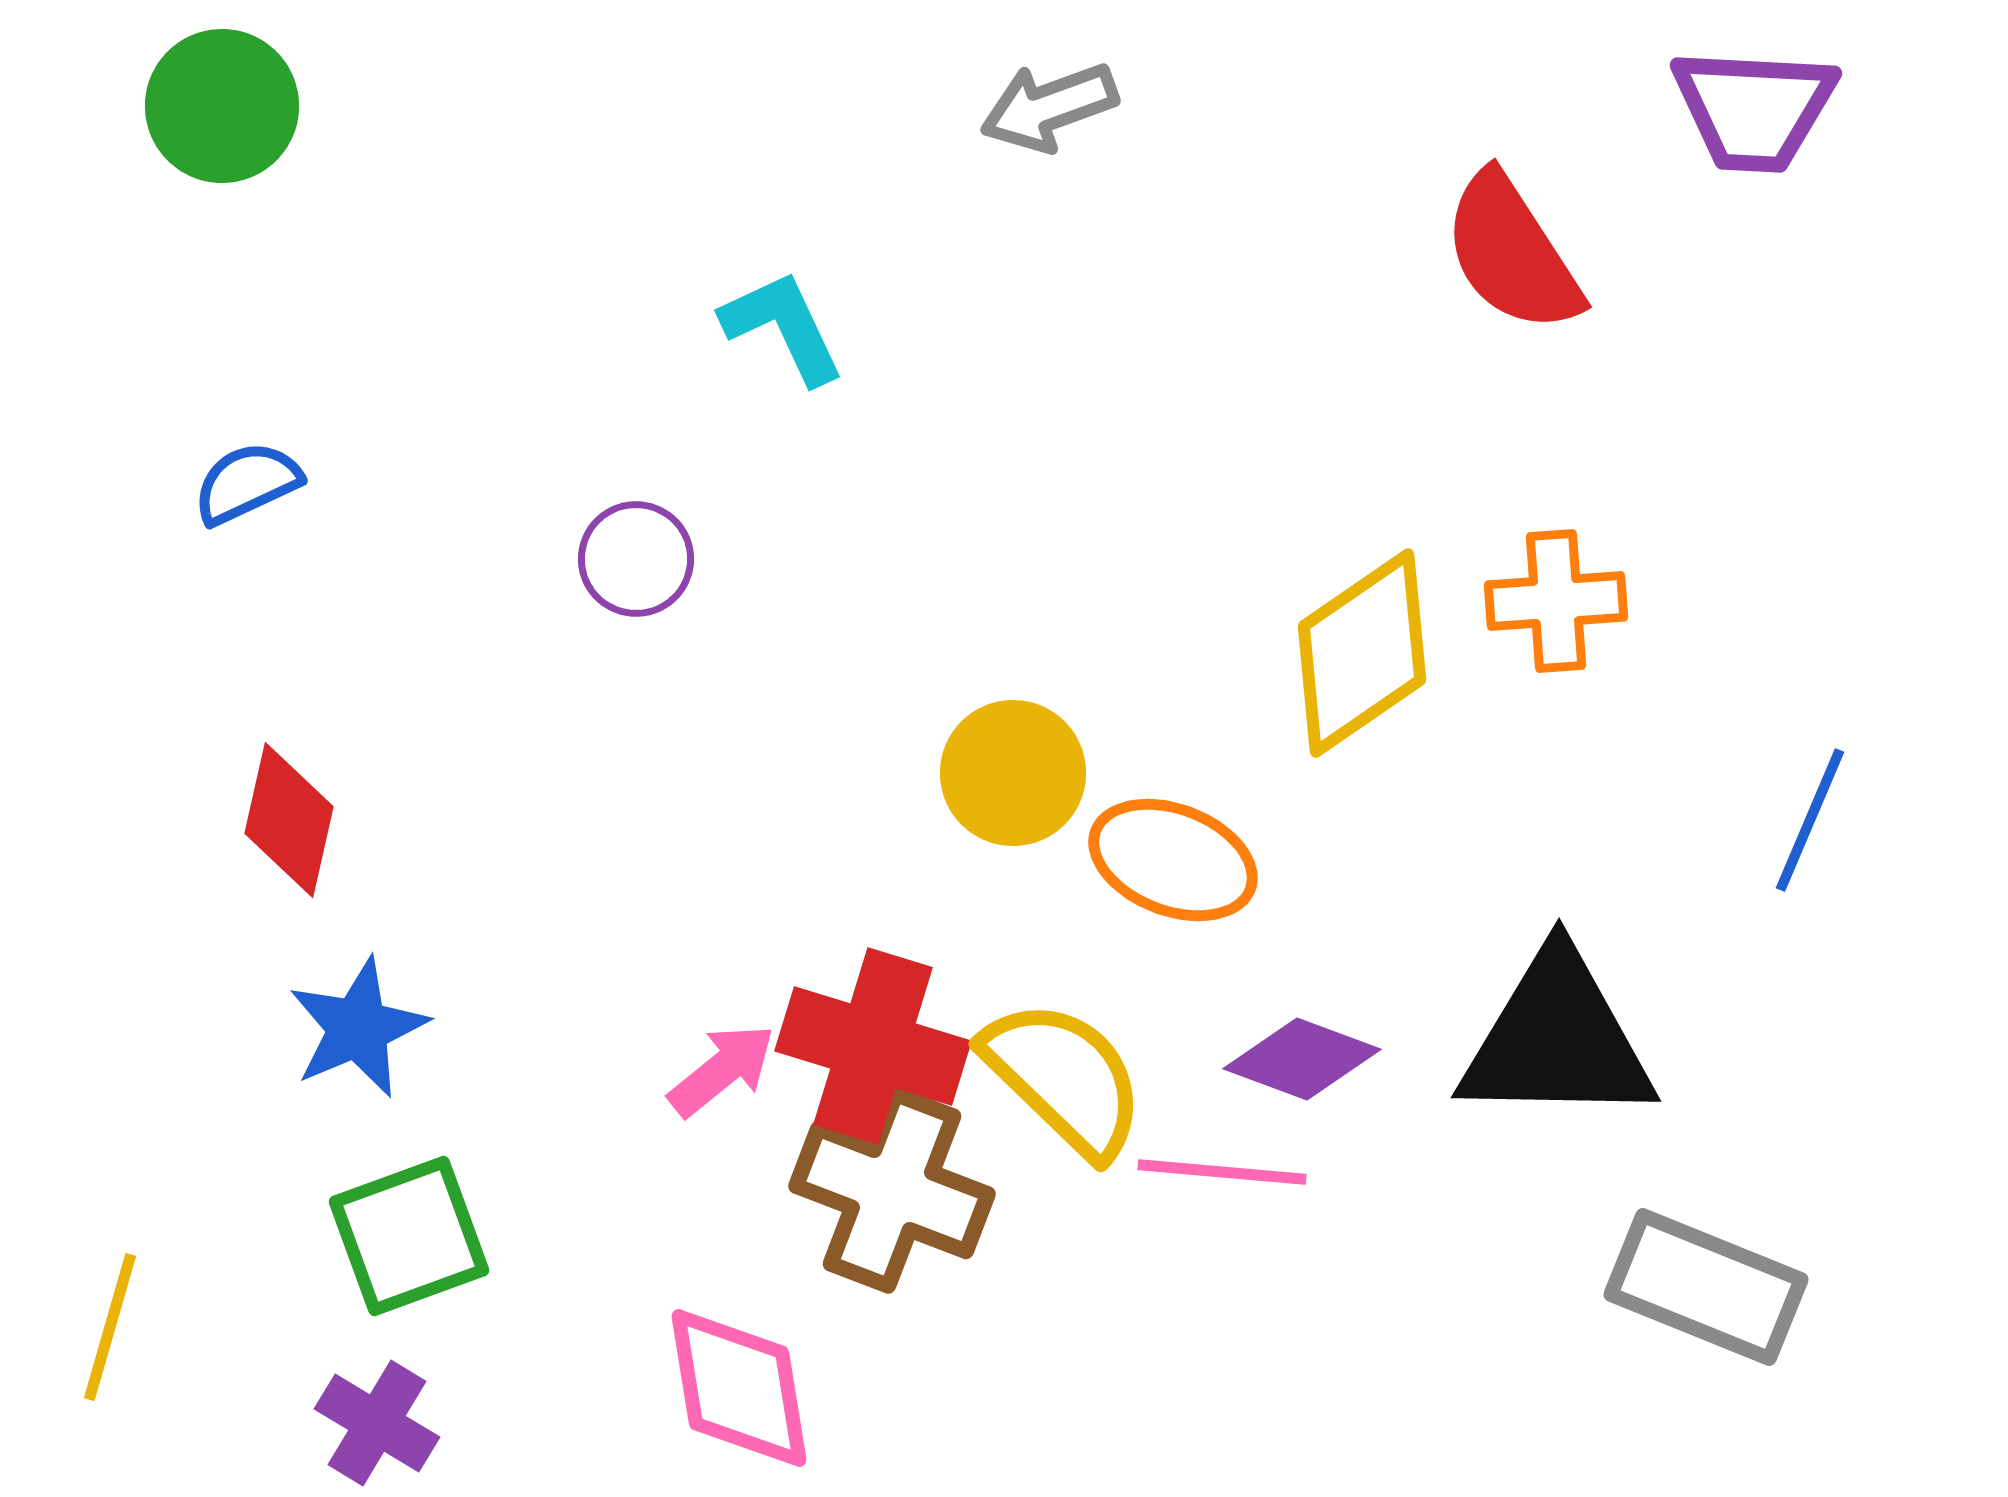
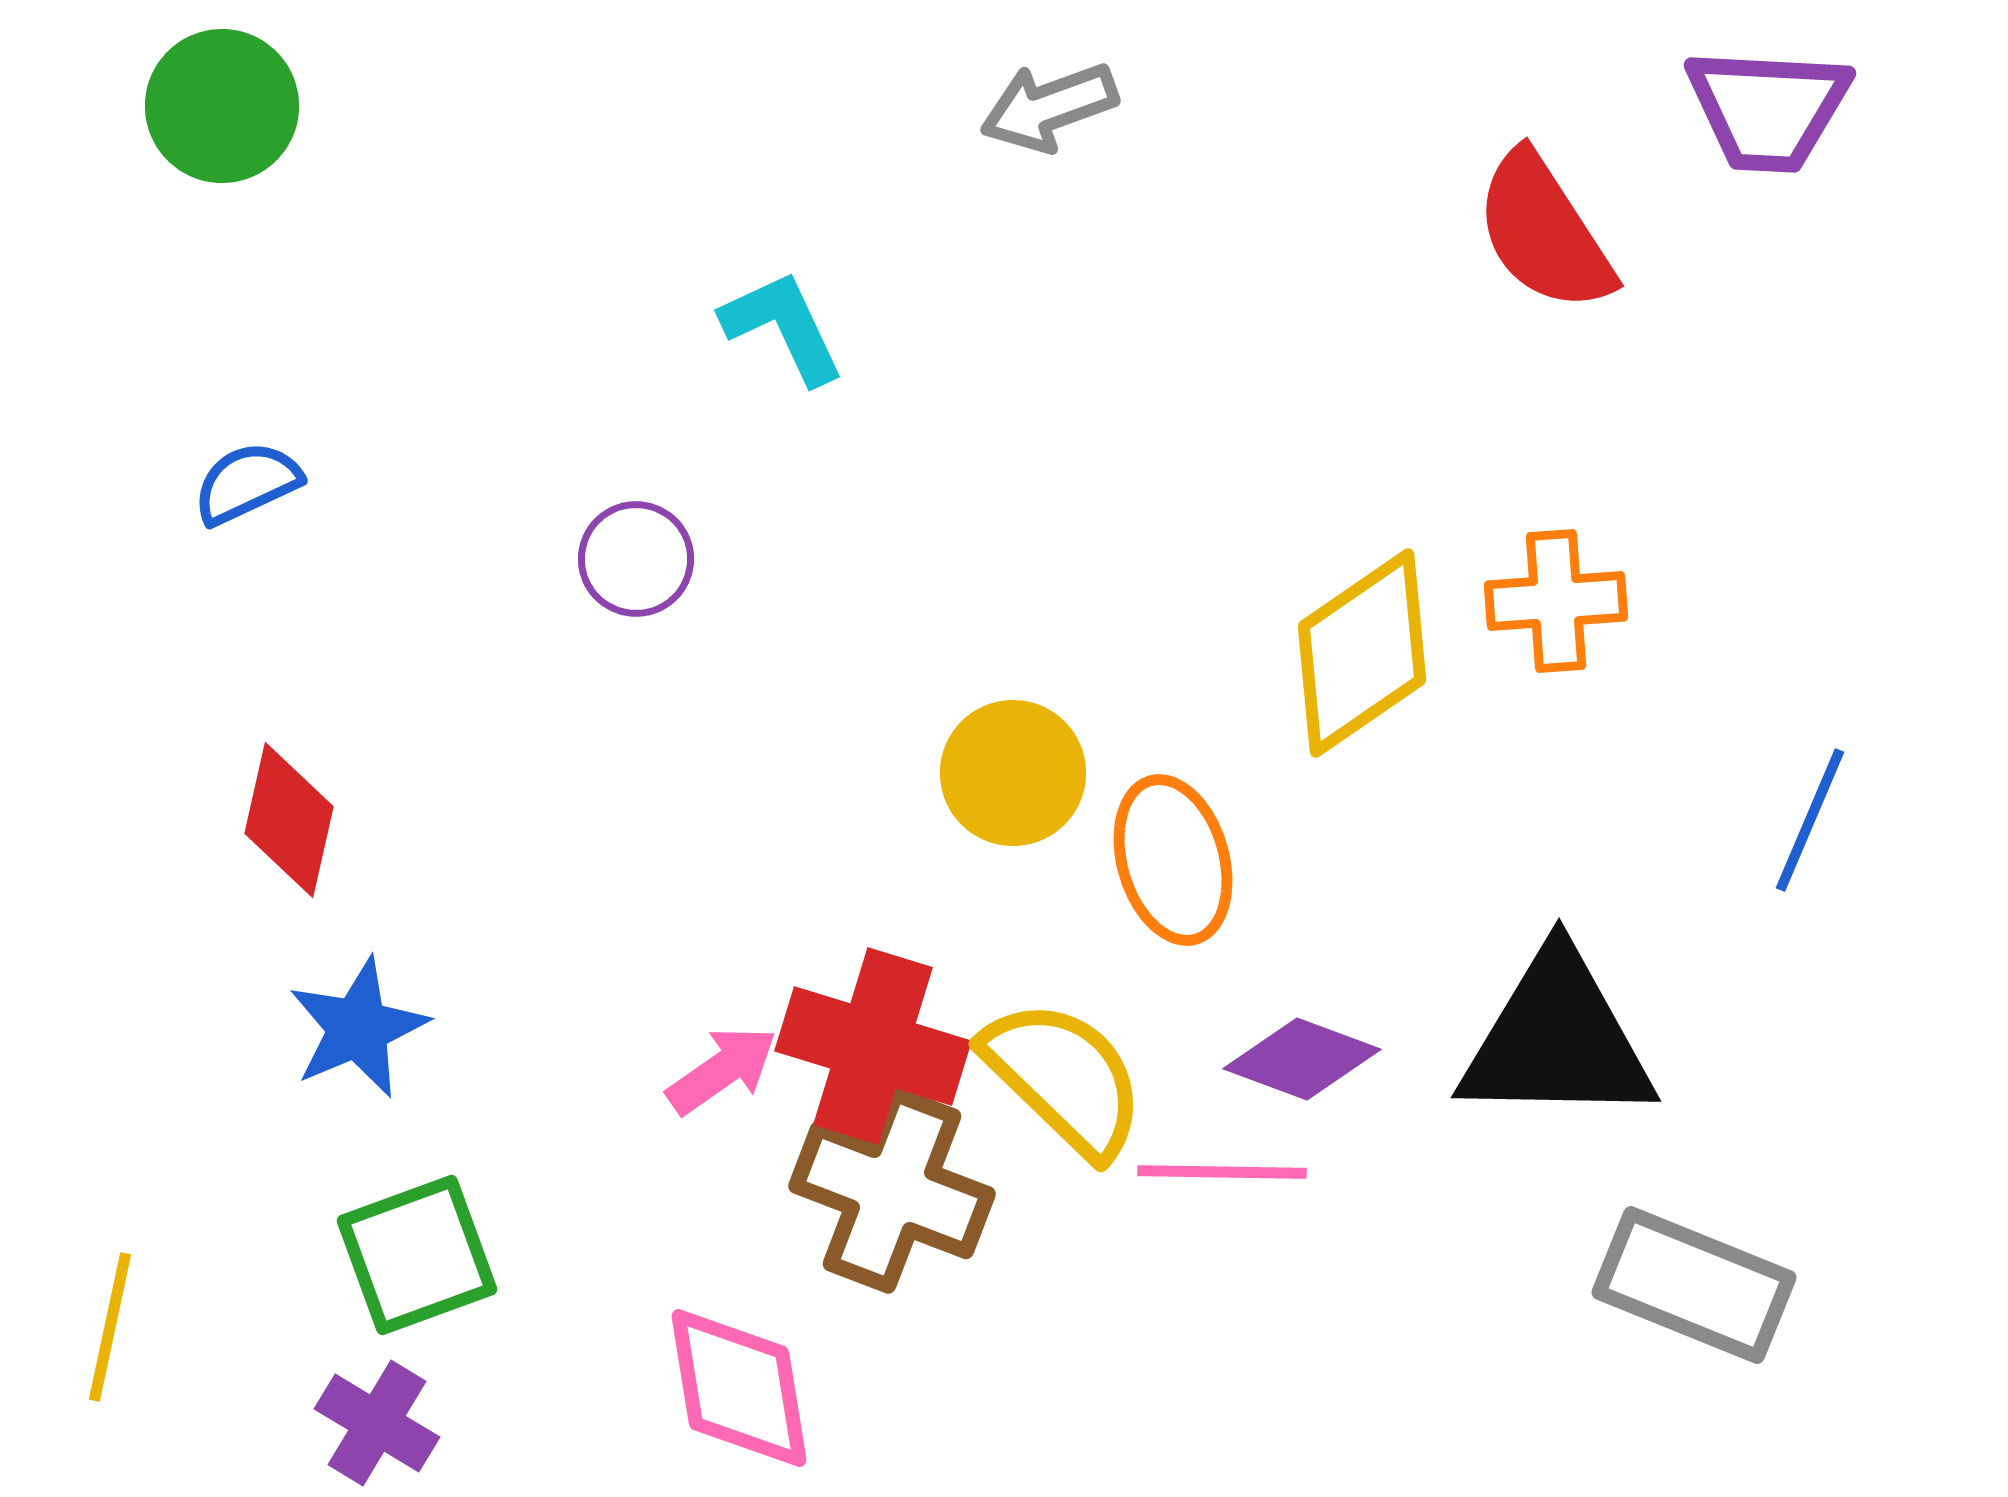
purple trapezoid: moved 14 px right
red semicircle: moved 32 px right, 21 px up
orange ellipse: rotated 53 degrees clockwise
pink arrow: rotated 4 degrees clockwise
pink line: rotated 4 degrees counterclockwise
green square: moved 8 px right, 19 px down
gray rectangle: moved 12 px left, 2 px up
yellow line: rotated 4 degrees counterclockwise
